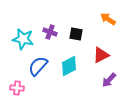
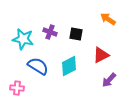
blue semicircle: rotated 80 degrees clockwise
